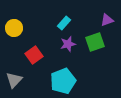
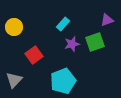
cyan rectangle: moved 1 px left, 1 px down
yellow circle: moved 1 px up
purple star: moved 4 px right
